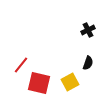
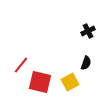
black cross: moved 1 px down
black semicircle: moved 2 px left
red square: moved 1 px right, 1 px up
